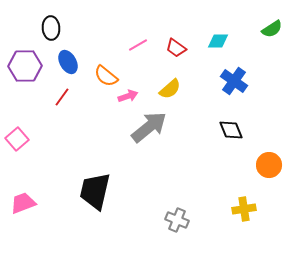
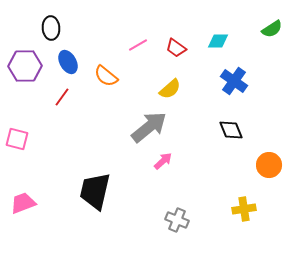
pink arrow: moved 35 px right, 65 px down; rotated 24 degrees counterclockwise
pink square: rotated 35 degrees counterclockwise
